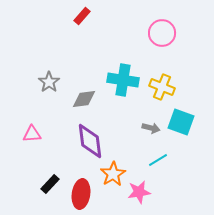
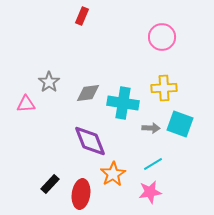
red rectangle: rotated 18 degrees counterclockwise
pink circle: moved 4 px down
cyan cross: moved 23 px down
yellow cross: moved 2 px right, 1 px down; rotated 25 degrees counterclockwise
gray diamond: moved 4 px right, 6 px up
cyan square: moved 1 px left, 2 px down
gray arrow: rotated 12 degrees counterclockwise
pink triangle: moved 6 px left, 30 px up
purple diamond: rotated 15 degrees counterclockwise
cyan line: moved 5 px left, 4 px down
pink star: moved 11 px right
